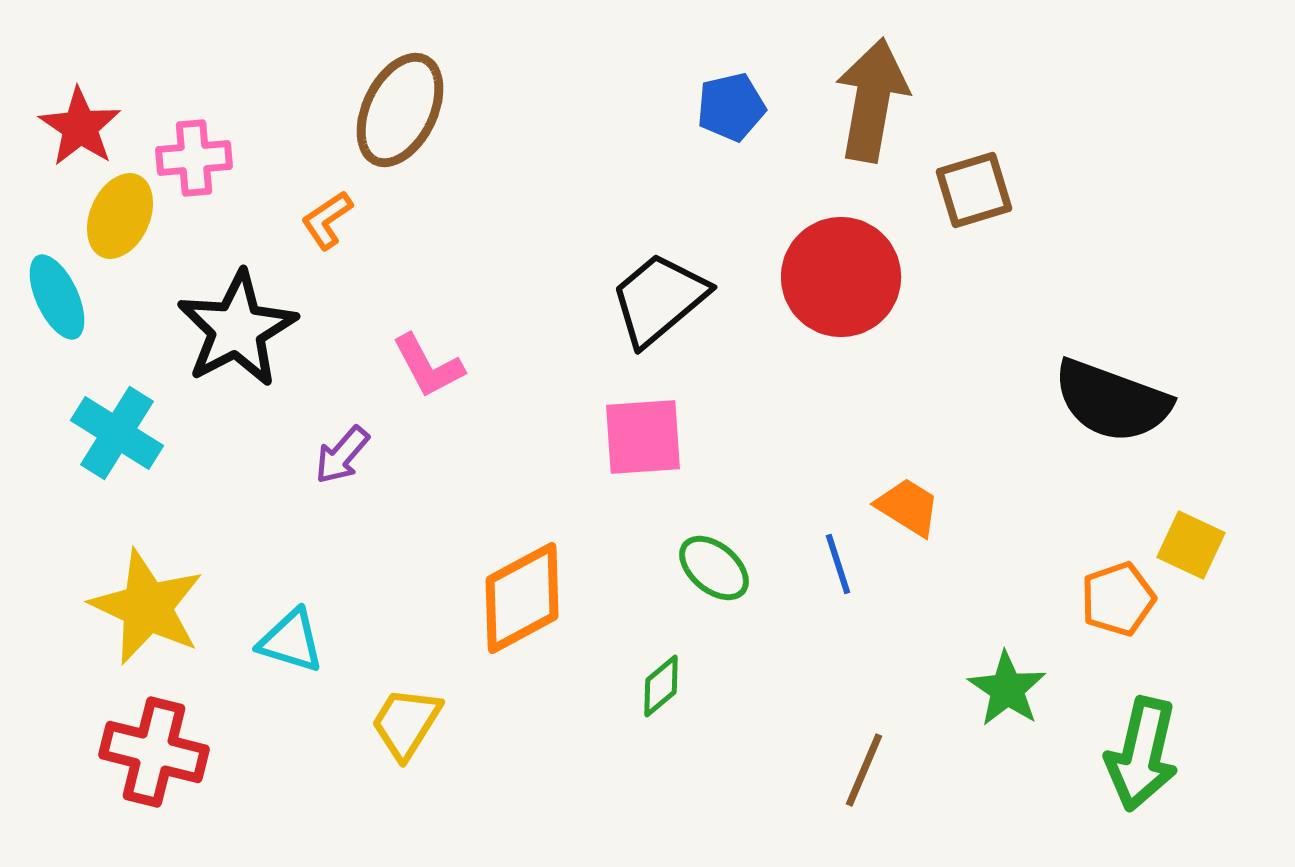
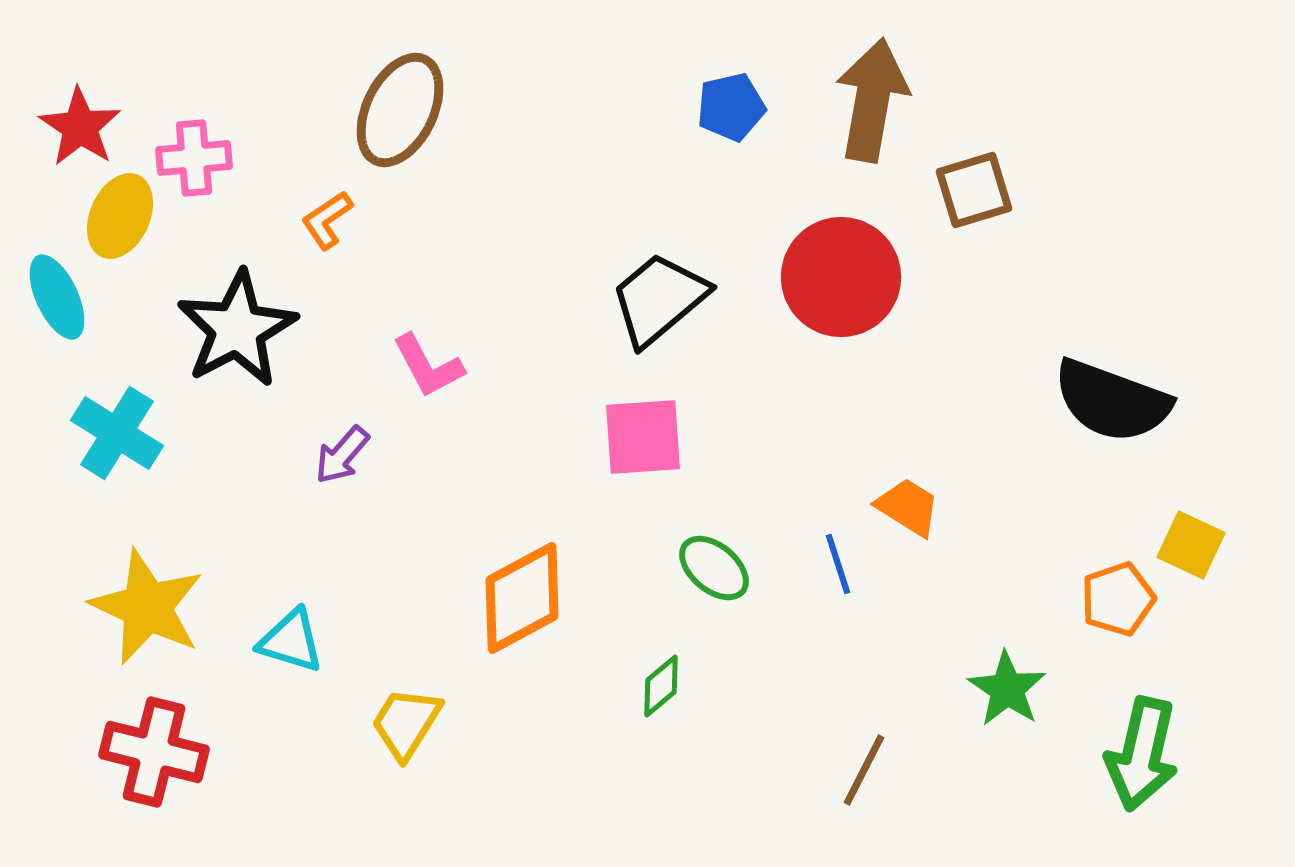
brown line: rotated 4 degrees clockwise
